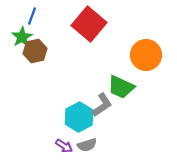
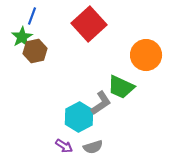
red square: rotated 8 degrees clockwise
gray L-shape: moved 1 px left, 2 px up
gray semicircle: moved 6 px right, 2 px down
